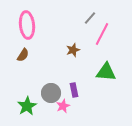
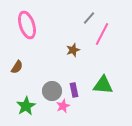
gray line: moved 1 px left
pink ellipse: rotated 12 degrees counterclockwise
brown semicircle: moved 6 px left, 12 px down
green triangle: moved 3 px left, 13 px down
gray circle: moved 1 px right, 2 px up
green star: moved 1 px left
